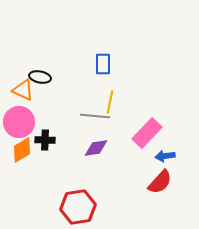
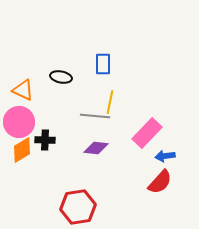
black ellipse: moved 21 px right
purple diamond: rotated 15 degrees clockwise
